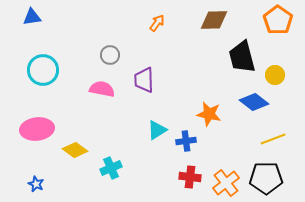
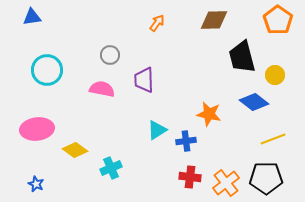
cyan circle: moved 4 px right
